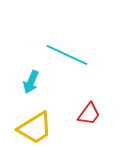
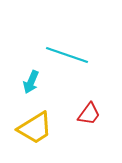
cyan line: rotated 6 degrees counterclockwise
